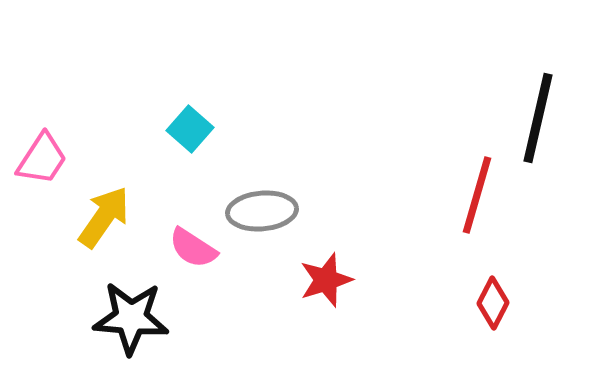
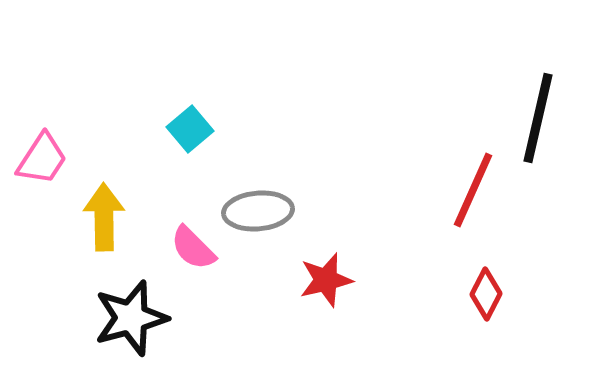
cyan square: rotated 9 degrees clockwise
red line: moved 4 px left, 5 px up; rotated 8 degrees clockwise
gray ellipse: moved 4 px left
yellow arrow: rotated 36 degrees counterclockwise
pink semicircle: rotated 12 degrees clockwise
red star: rotated 4 degrees clockwise
red diamond: moved 7 px left, 9 px up
black star: rotated 20 degrees counterclockwise
